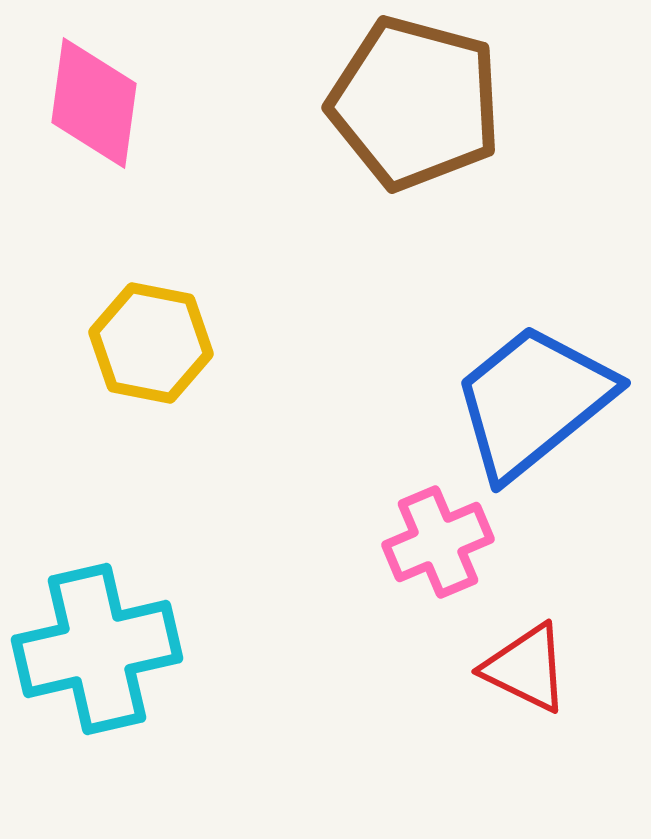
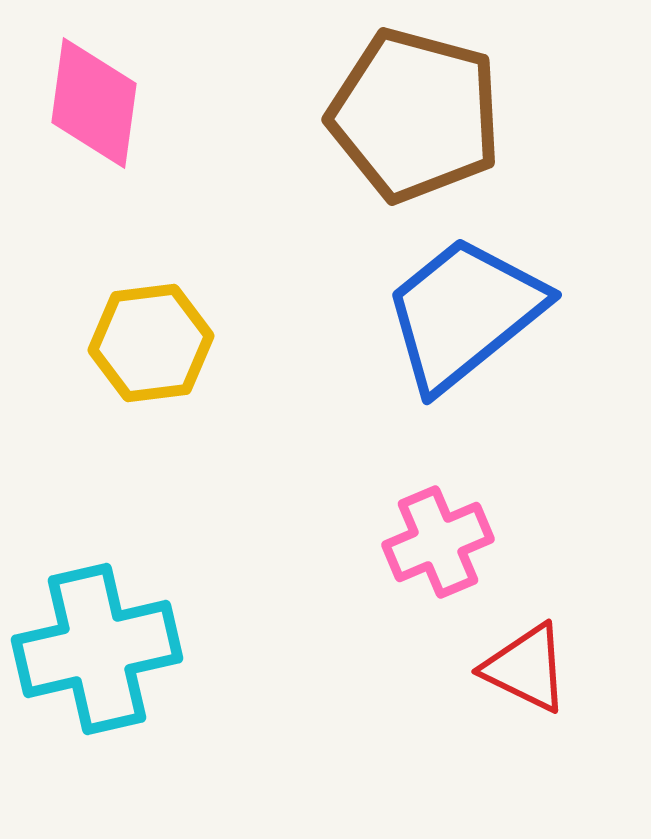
brown pentagon: moved 12 px down
yellow hexagon: rotated 18 degrees counterclockwise
blue trapezoid: moved 69 px left, 88 px up
